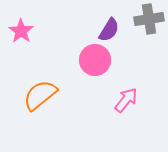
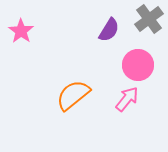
gray cross: rotated 28 degrees counterclockwise
pink circle: moved 43 px right, 5 px down
orange semicircle: moved 33 px right
pink arrow: moved 1 px right, 1 px up
